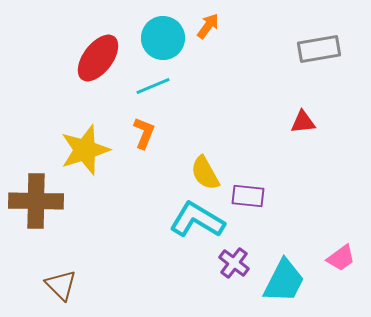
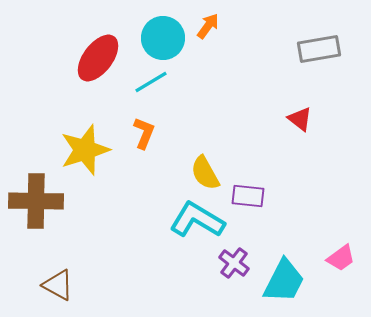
cyan line: moved 2 px left, 4 px up; rotated 8 degrees counterclockwise
red triangle: moved 3 px left, 3 px up; rotated 44 degrees clockwise
brown triangle: moved 3 px left; rotated 16 degrees counterclockwise
